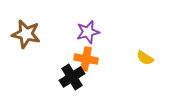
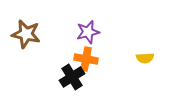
yellow semicircle: rotated 36 degrees counterclockwise
